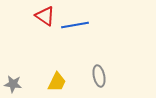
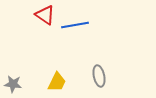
red triangle: moved 1 px up
